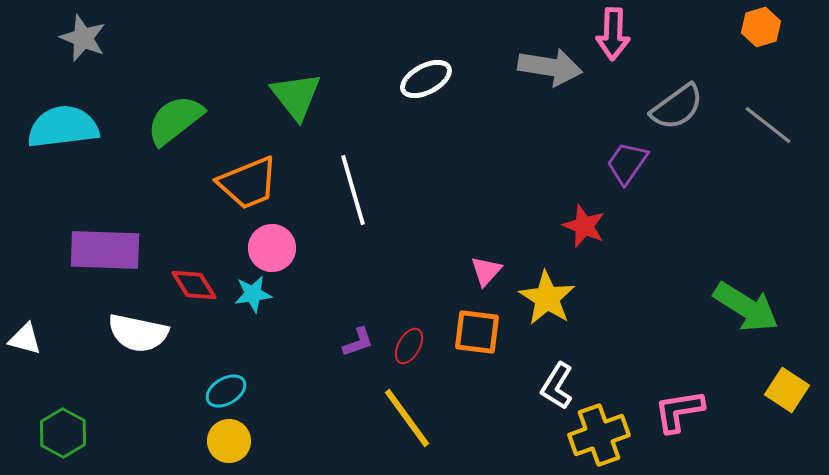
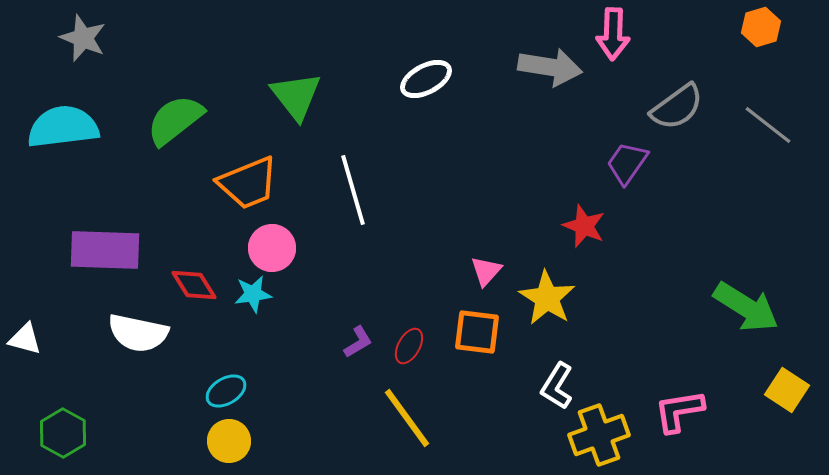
purple L-shape: rotated 12 degrees counterclockwise
